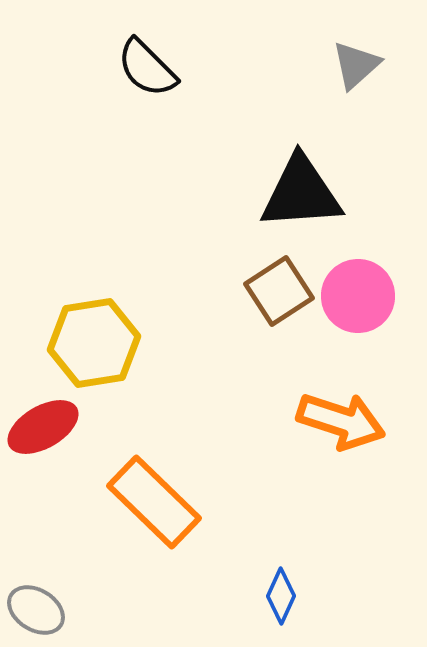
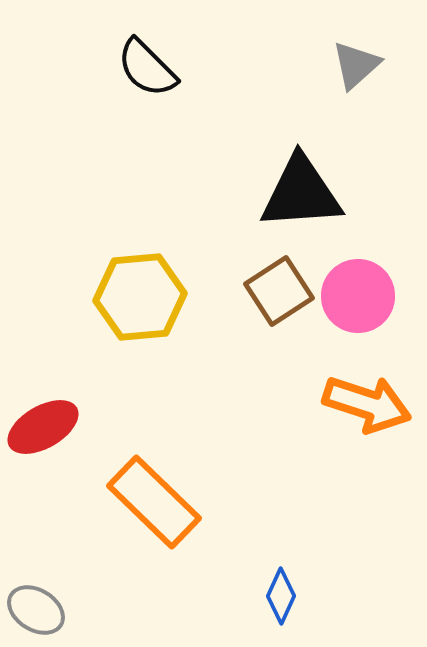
yellow hexagon: moved 46 px right, 46 px up; rotated 4 degrees clockwise
orange arrow: moved 26 px right, 17 px up
